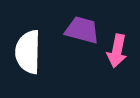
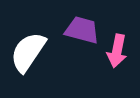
white semicircle: rotated 33 degrees clockwise
